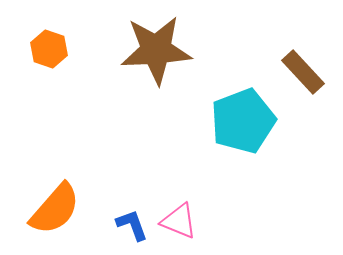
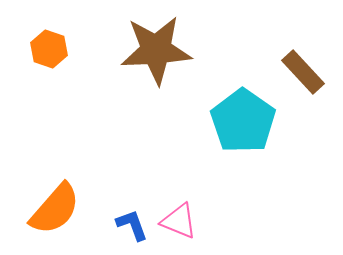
cyan pentagon: rotated 16 degrees counterclockwise
